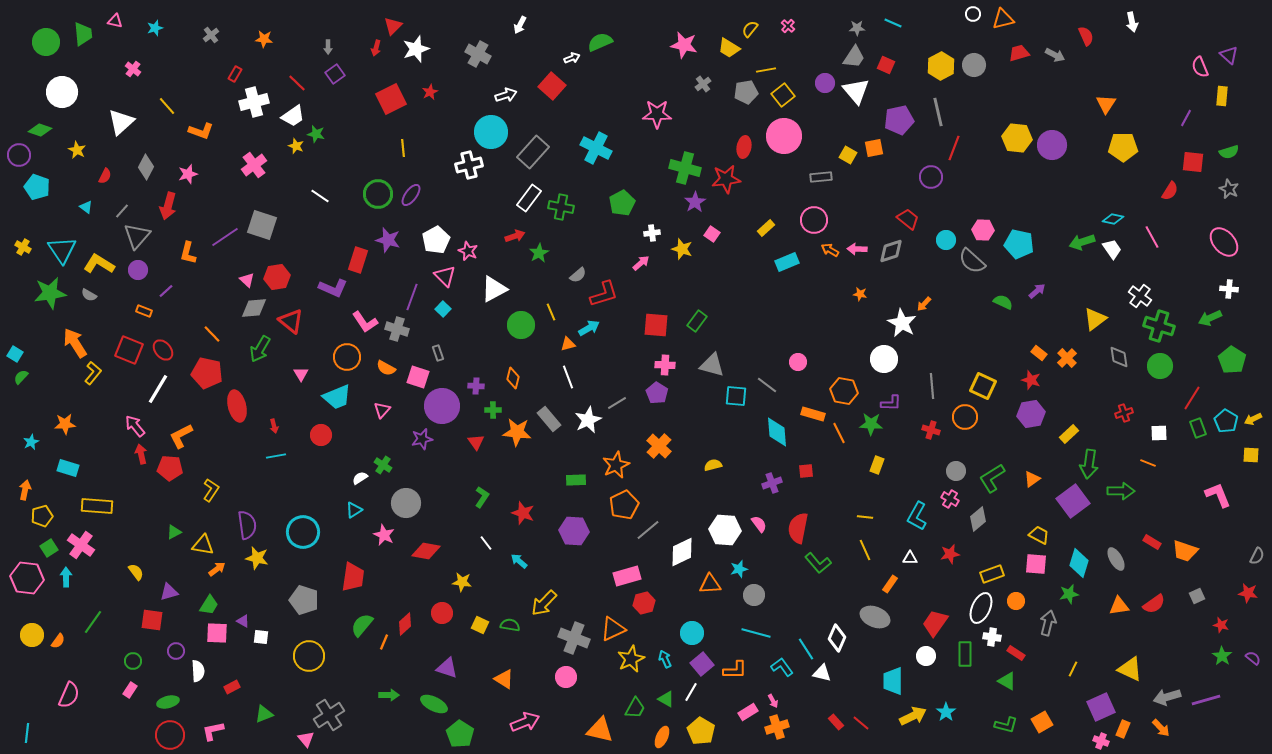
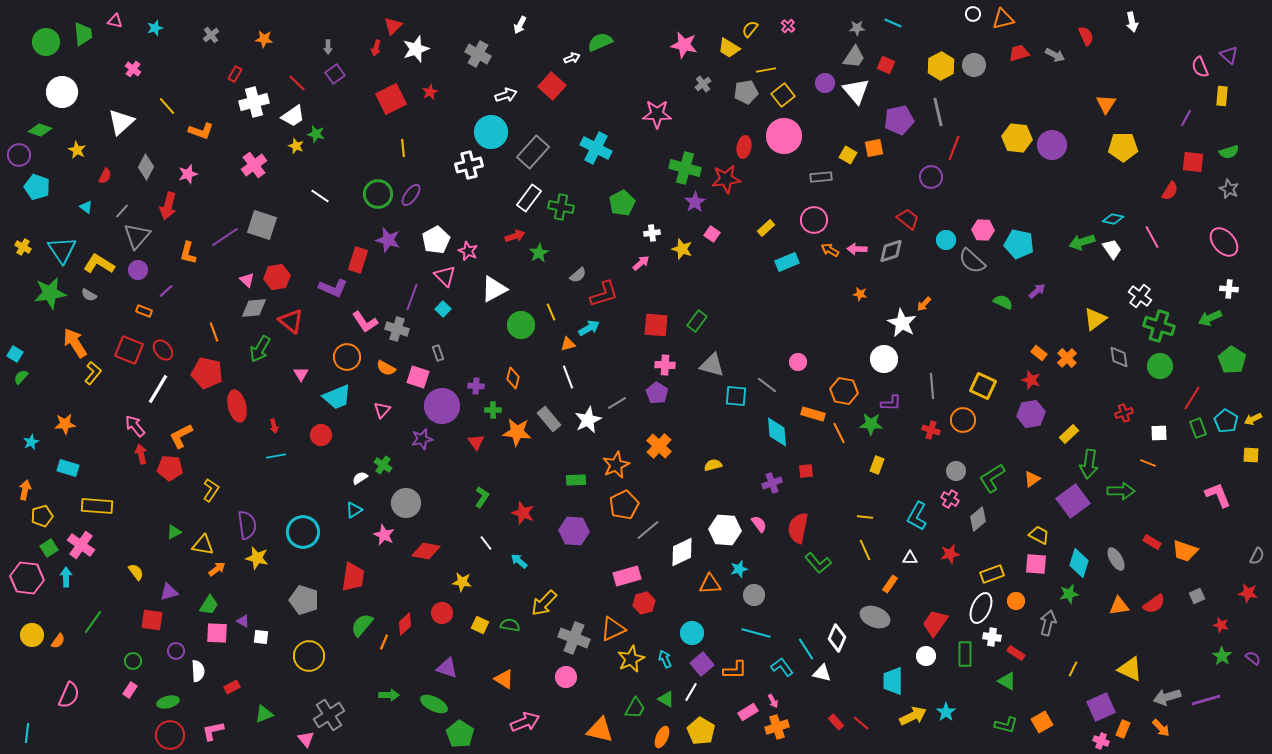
orange line at (212, 334): moved 2 px right, 2 px up; rotated 24 degrees clockwise
orange circle at (965, 417): moved 2 px left, 3 px down
